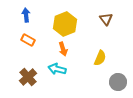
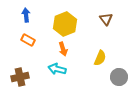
brown cross: moved 8 px left; rotated 30 degrees clockwise
gray circle: moved 1 px right, 5 px up
